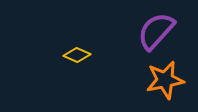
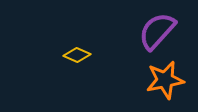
purple semicircle: moved 1 px right
